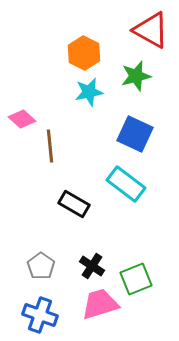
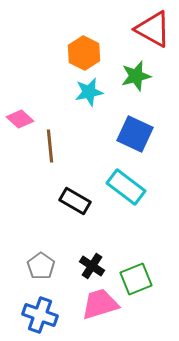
red triangle: moved 2 px right, 1 px up
pink diamond: moved 2 px left
cyan rectangle: moved 3 px down
black rectangle: moved 1 px right, 3 px up
